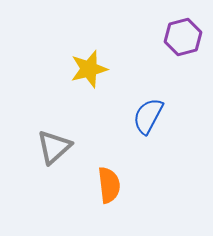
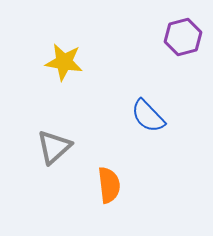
yellow star: moved 25 px left, 7 px up; rotated 24 degrees clockwise
blue semicircle: rotated 72 degrees counterclockwise
